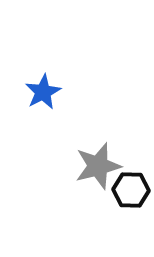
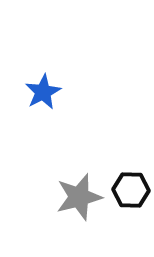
gray star: moved 19 px left, 31 px down
